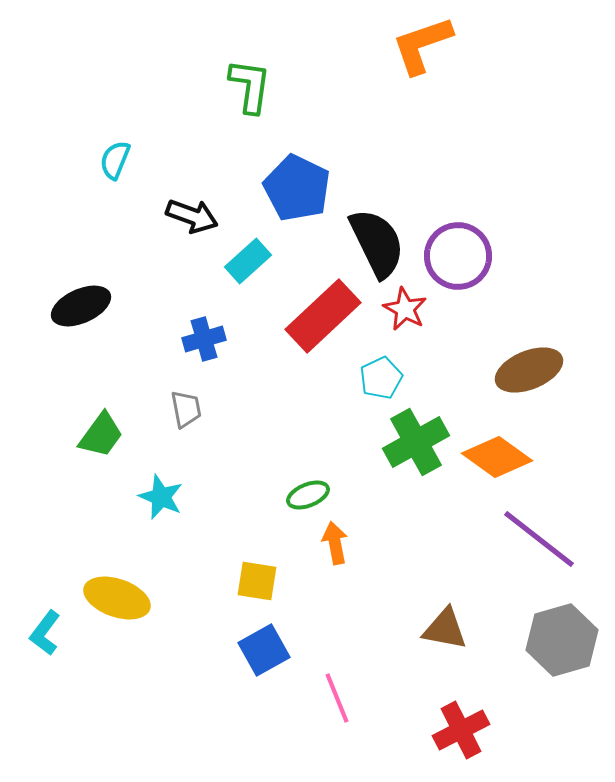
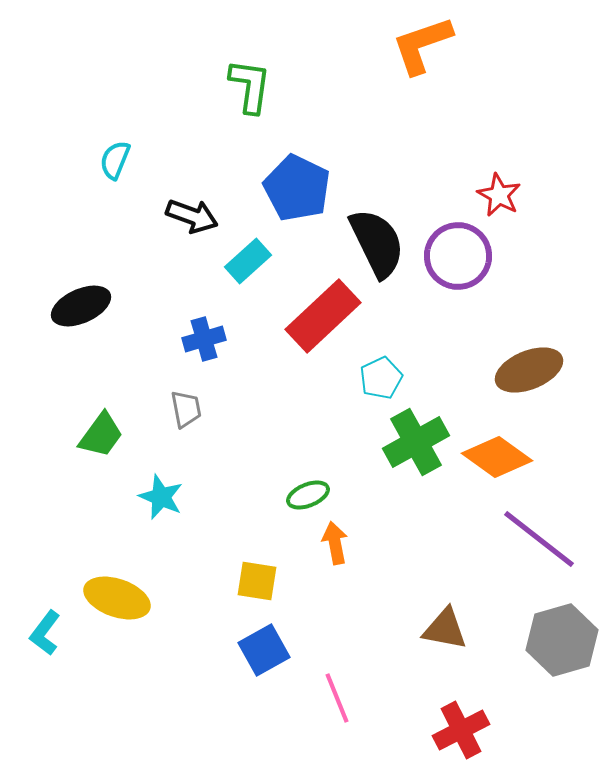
red star: moved 94 px right, 114 px up
